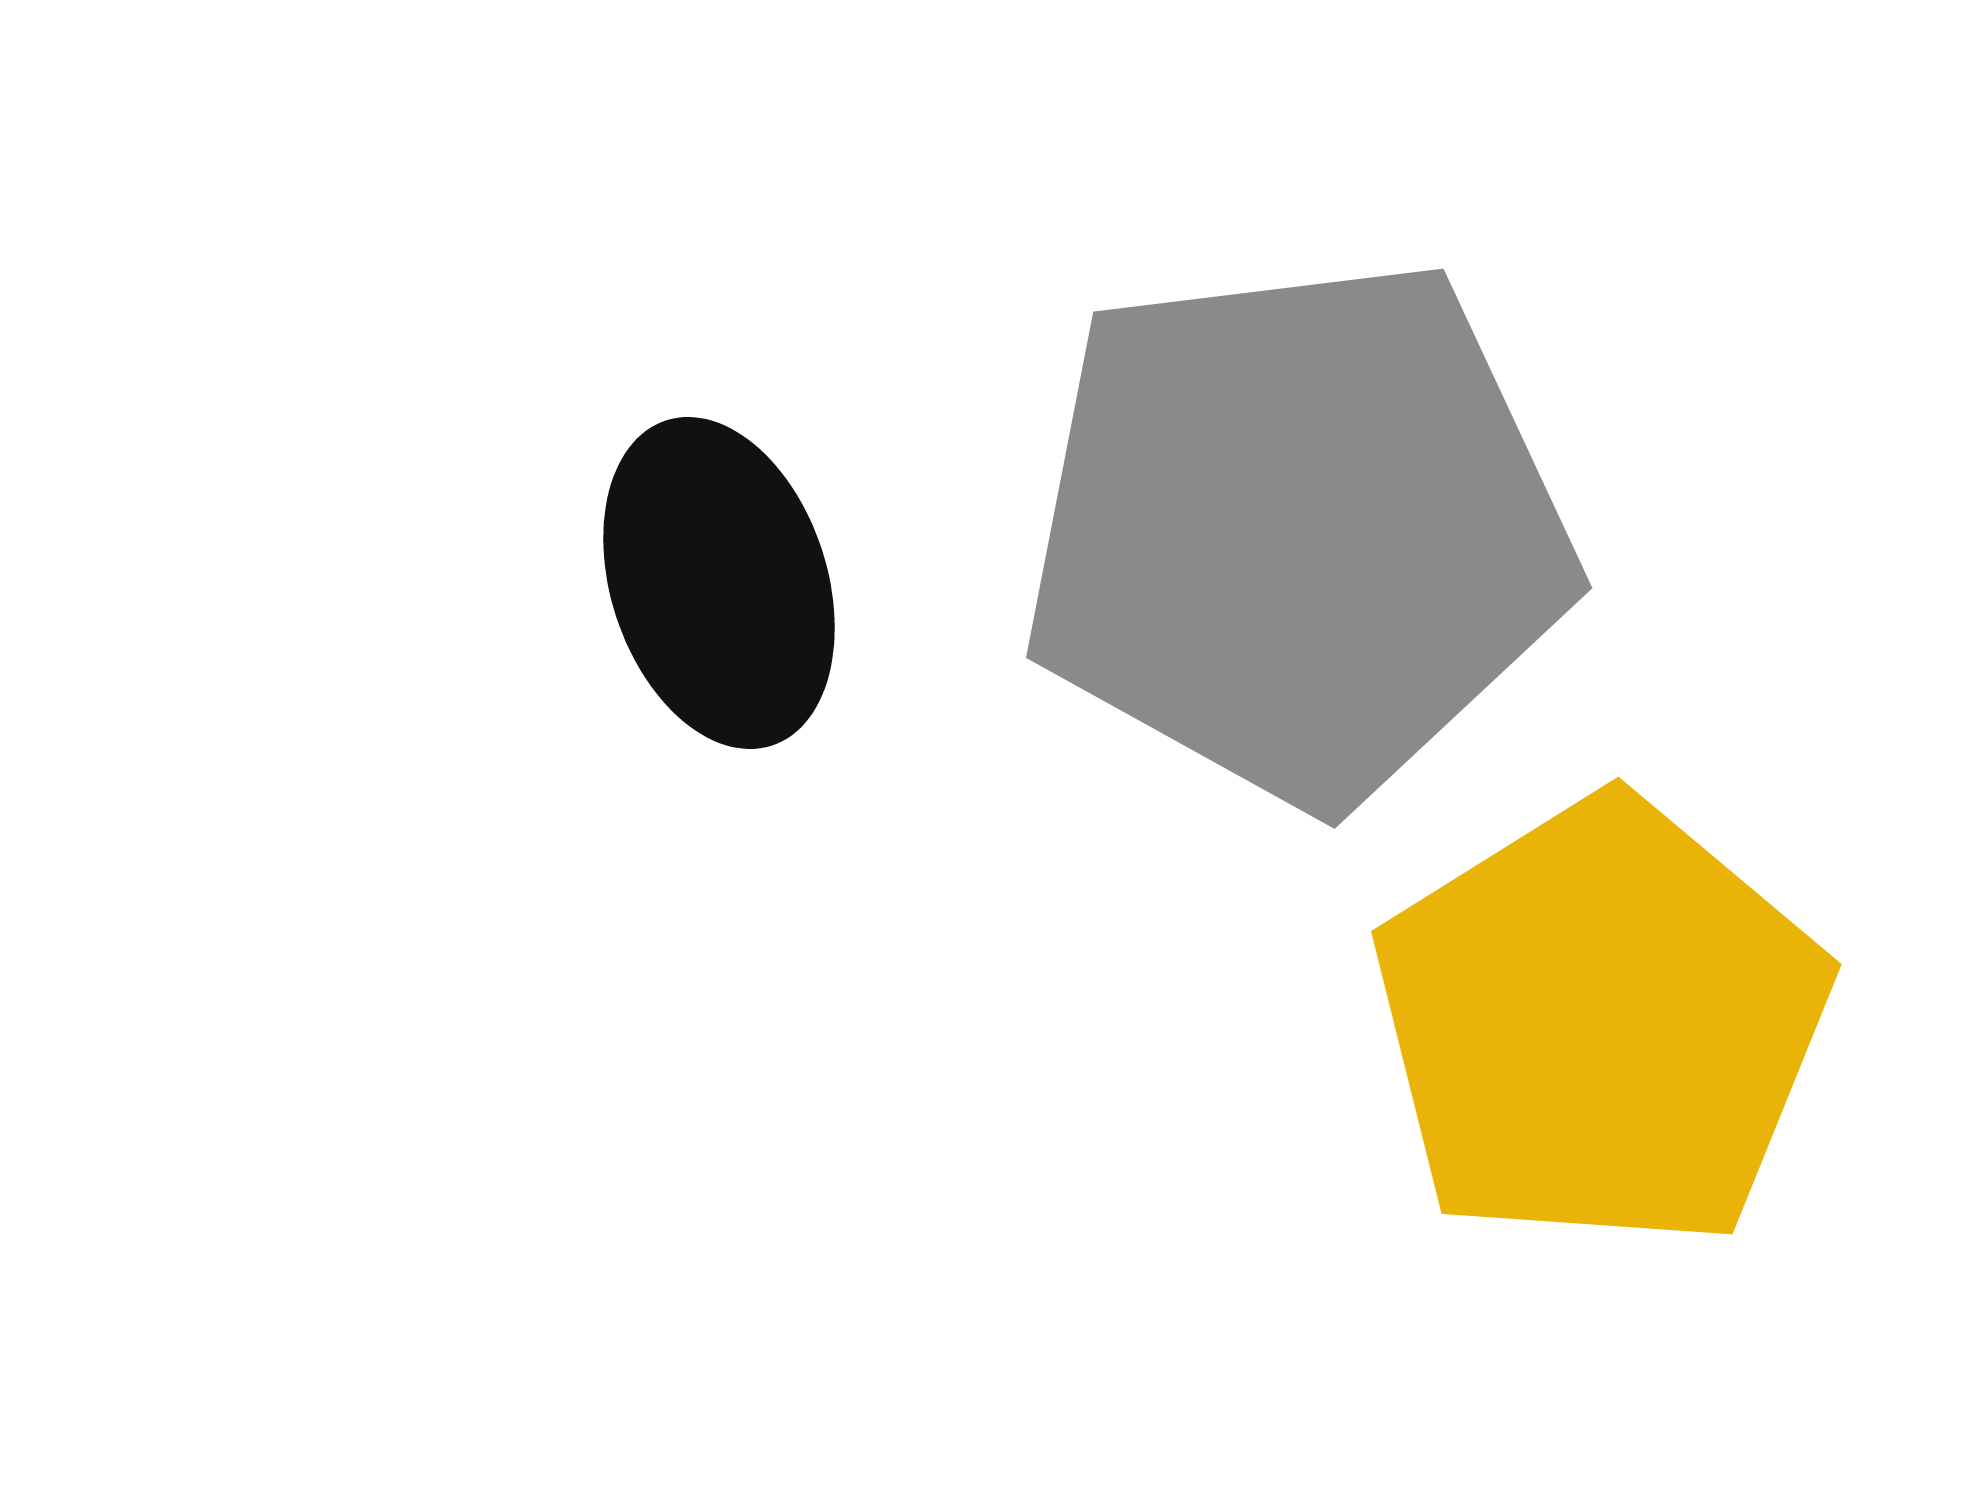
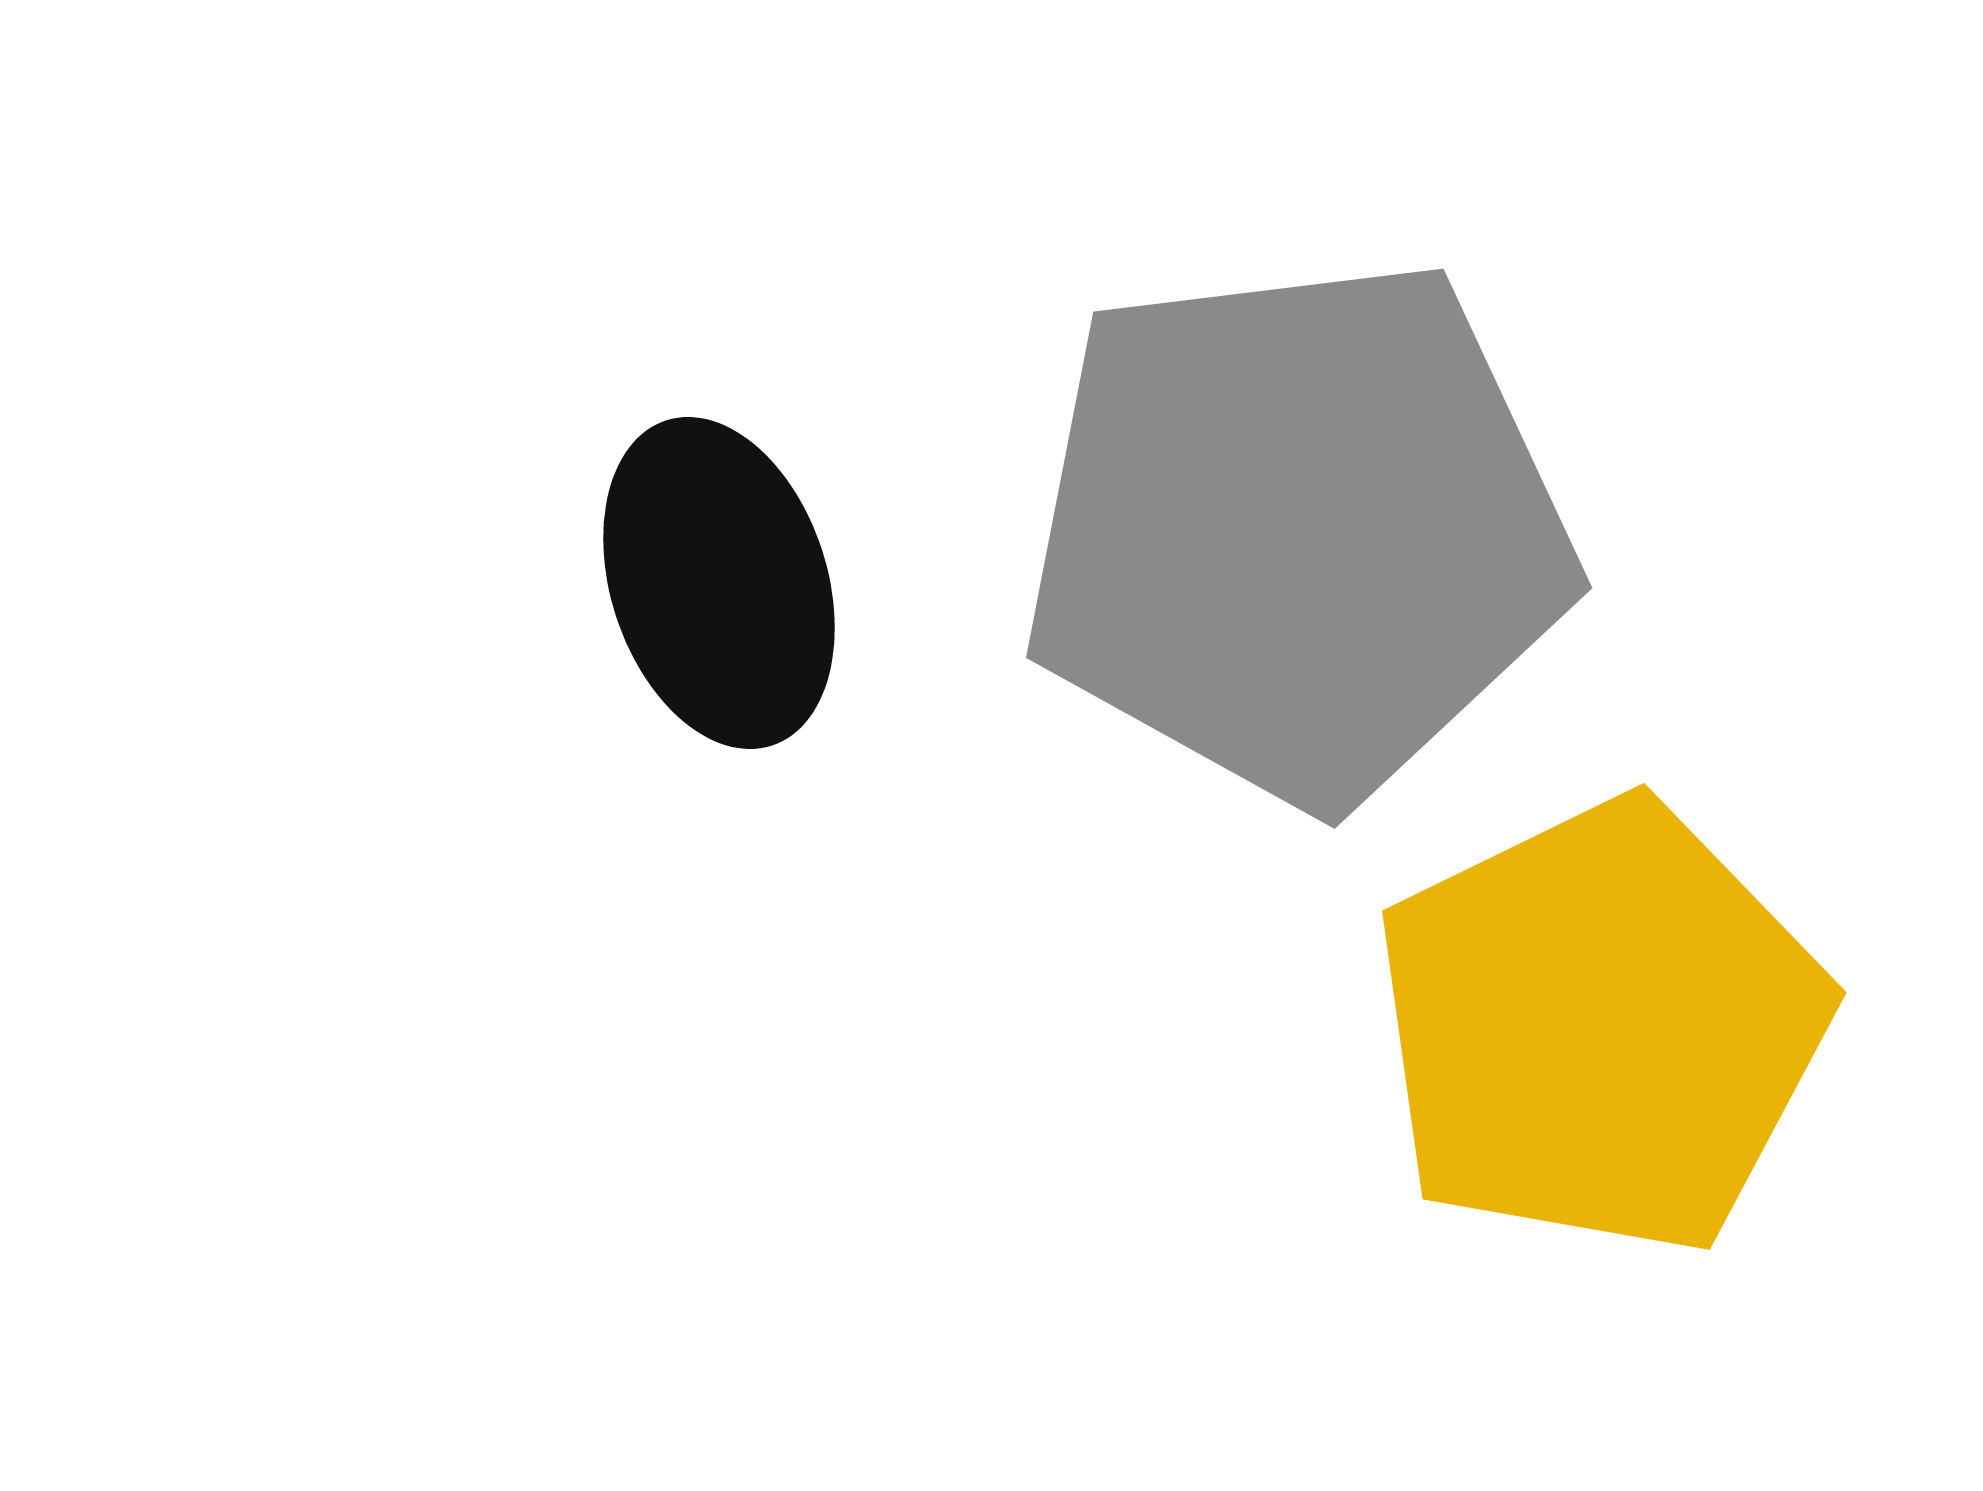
yellow pentagon: moved 3 px down; rotated 6 degrees clockwise
